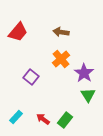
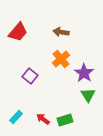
purple square: moved 1 px left, 1 px up
green rectangle: rotated 35 degrees clockwise
